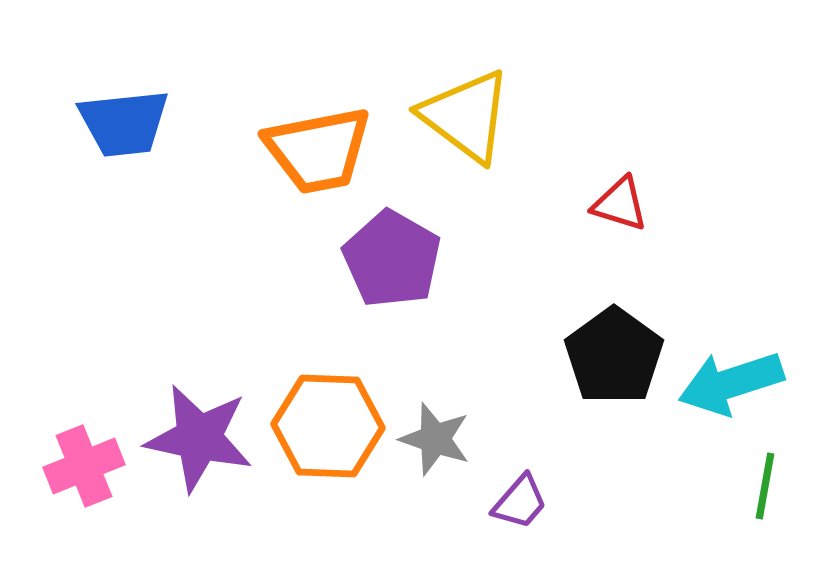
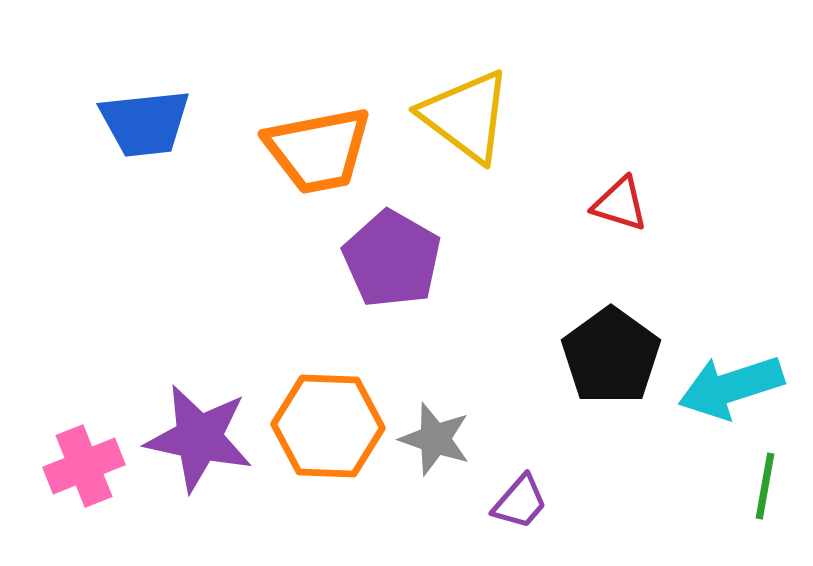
blue trapezoid: moved 21 px right
black pentagon: moved 3 px left
cyan arrow: moved 4 px down
